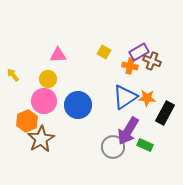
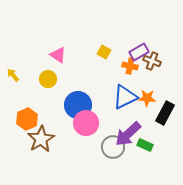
pink triangle: rotated 36 degrees clockwise
blue triangle: rotated 8 degrees clockwise
pink circle: moved 42 px right, 22 px down
orange hexagon: moved 2 px up
purple arrow: moved 3 px down; rotated 16 degrees clockwise
